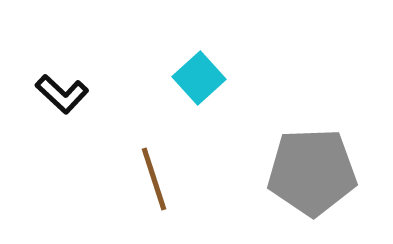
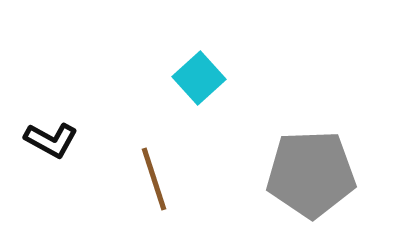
black L-shape: moved 11 px left, 46 px down; rotated 14 degrees counterclockwise
gray pentagon: moved 1 px left, 2 px down
